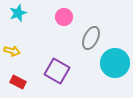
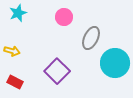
purple square: rotated 15 degrees clockwise
red rectangle: moved 3 px left
